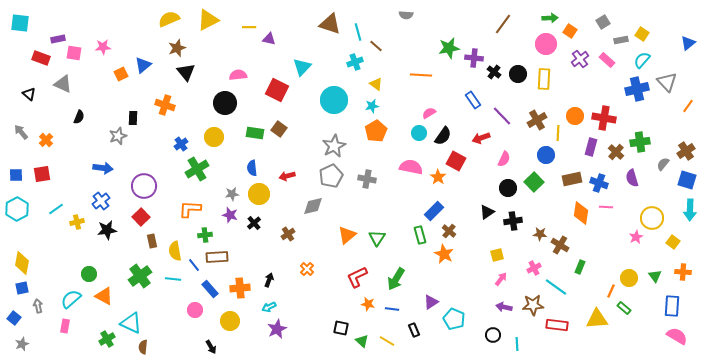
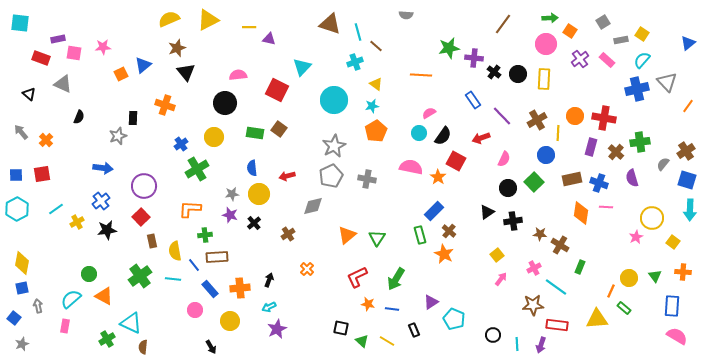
yellow cross at (77, 222): rotated 16 degrees counterclockwise
yellow square at (497, 255): rotated 24 degrees counterclockwise
purple arrow at (504, 307): moved 37 px right, 38 px down; rotated 84 degrees counterclockwise
